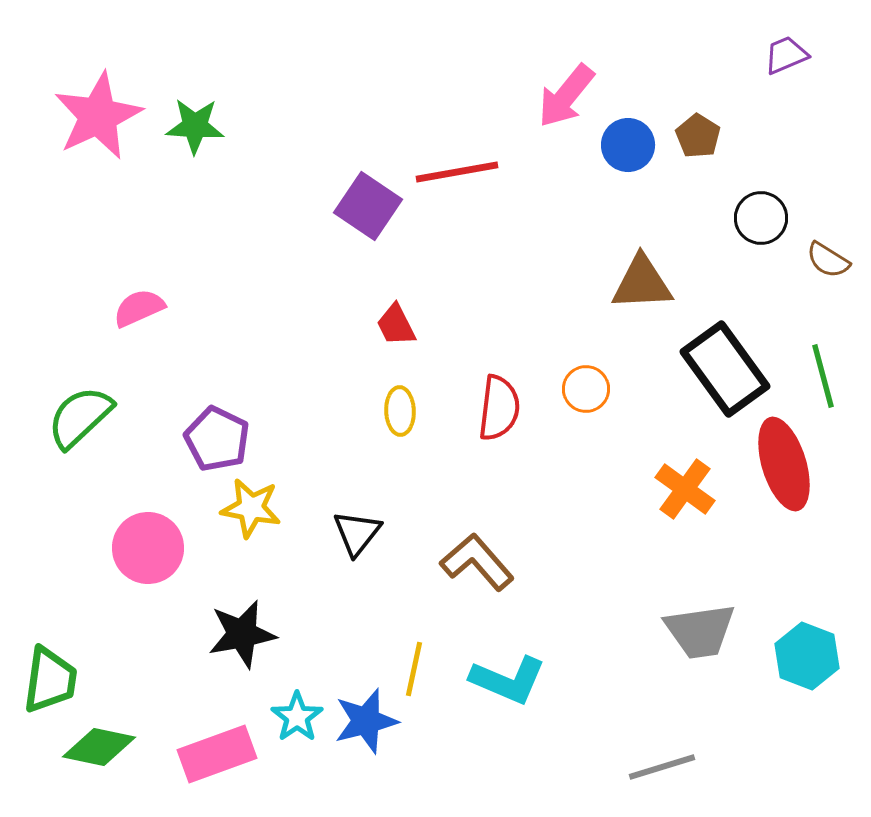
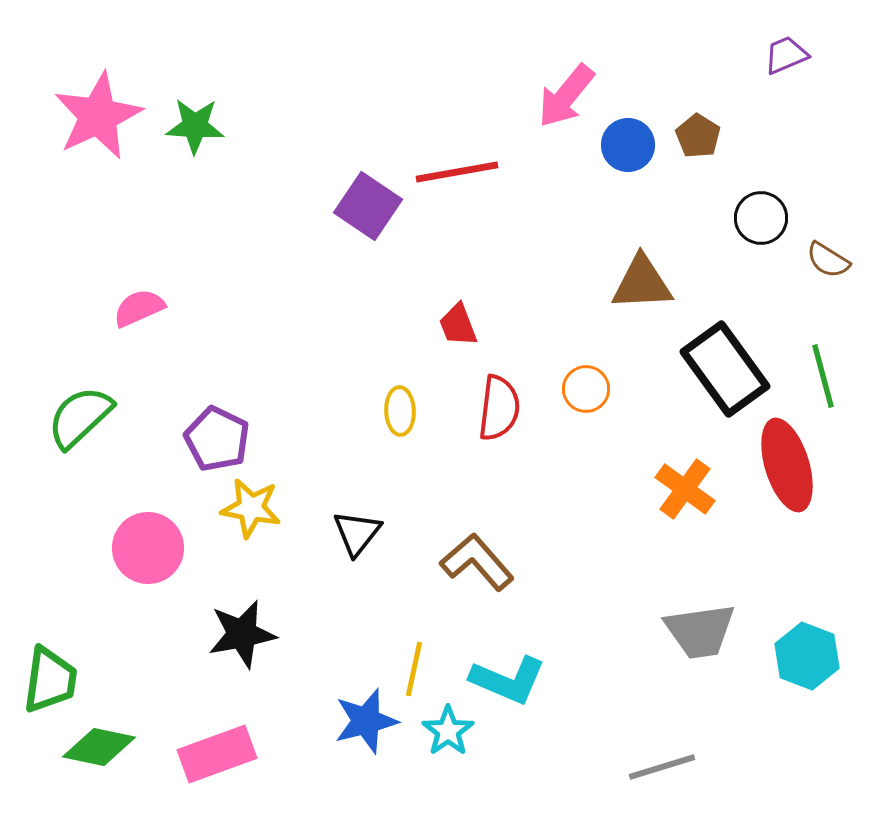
red trapezoid: moved 62 px right; rotated 6 degrees clockwise
red ellipse: moved 3 px right, 1 px down
cyan star: moved 151 px right, 14 px down
